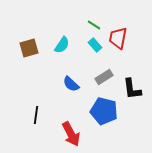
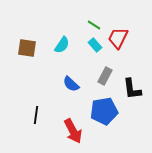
red trapezoid: rotated 15 degrees clockwise
brown square: moved 2 px left; rotated 24 degrees clockwise
gray rectangle: moved 1 px right, 1 px up; rotated 30 degrees counterclockwise
blue pentagon: rotated 24 degrees counterclockwise
red arrow: moved 2 px right, 3 px up
